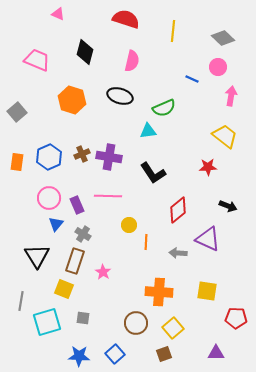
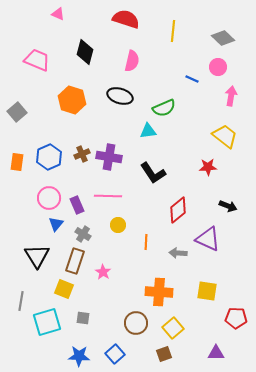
yellow circle at (129, 225): moved 11 px left
